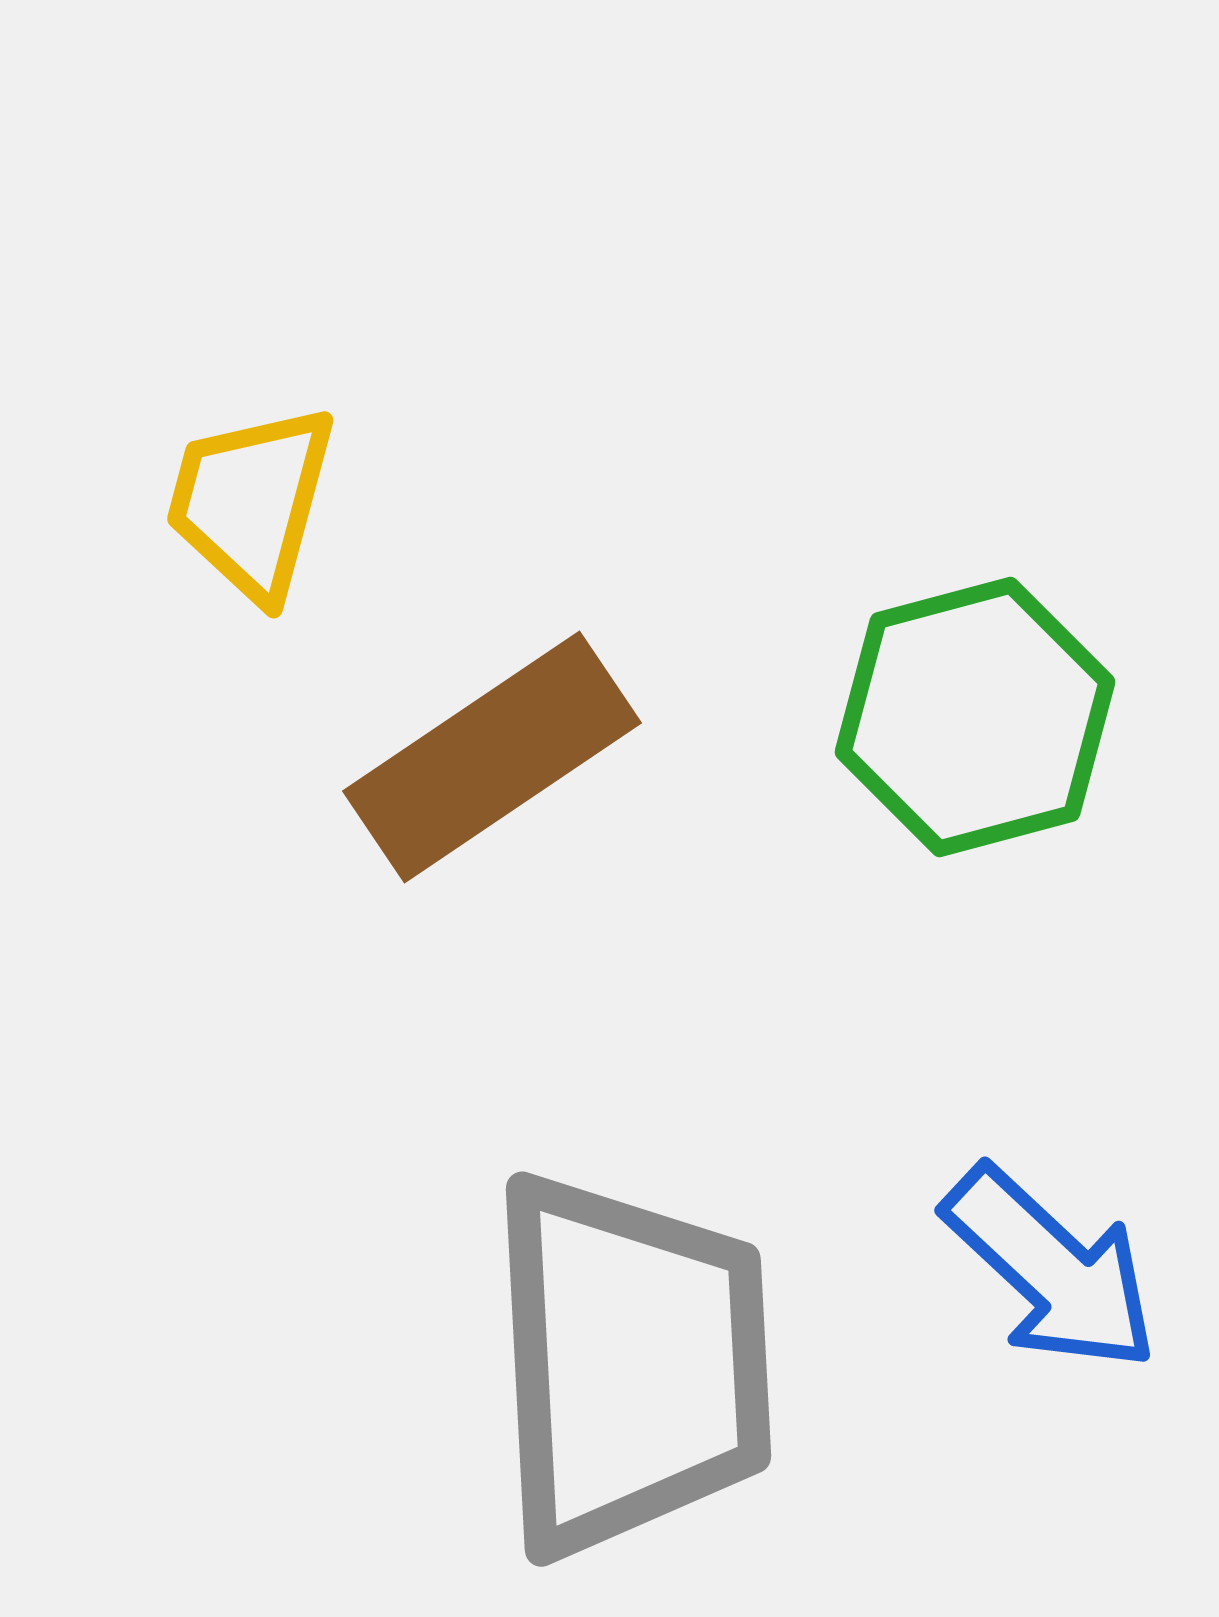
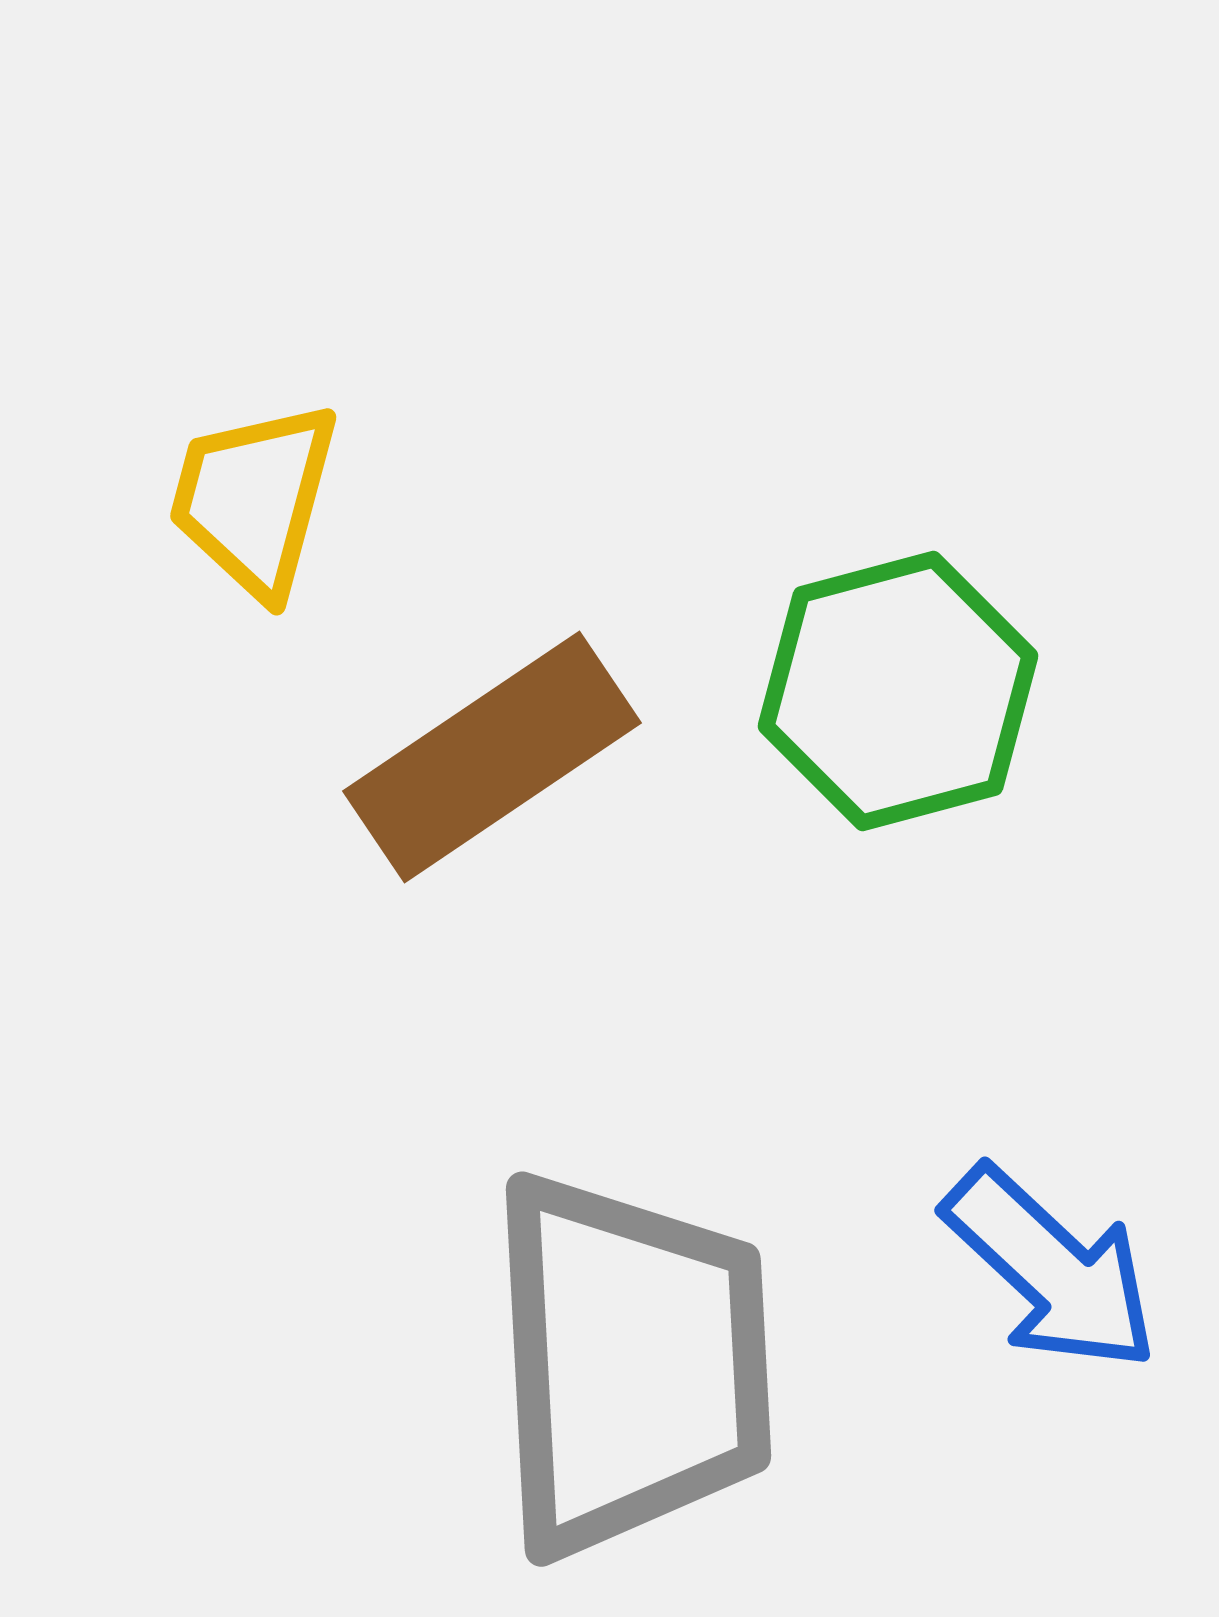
yellow trapezoid: moved 3 px right, 3 px up
green hexagon: moved 77 px left, 26 px up
